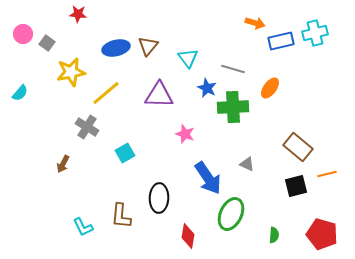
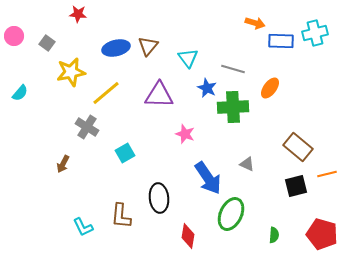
pink circle: moved 9 px left, 2 px down
blue rectangle: rotated 15 degrees clockwise
black ellipse: rotated 8 degrees counterclockwise
